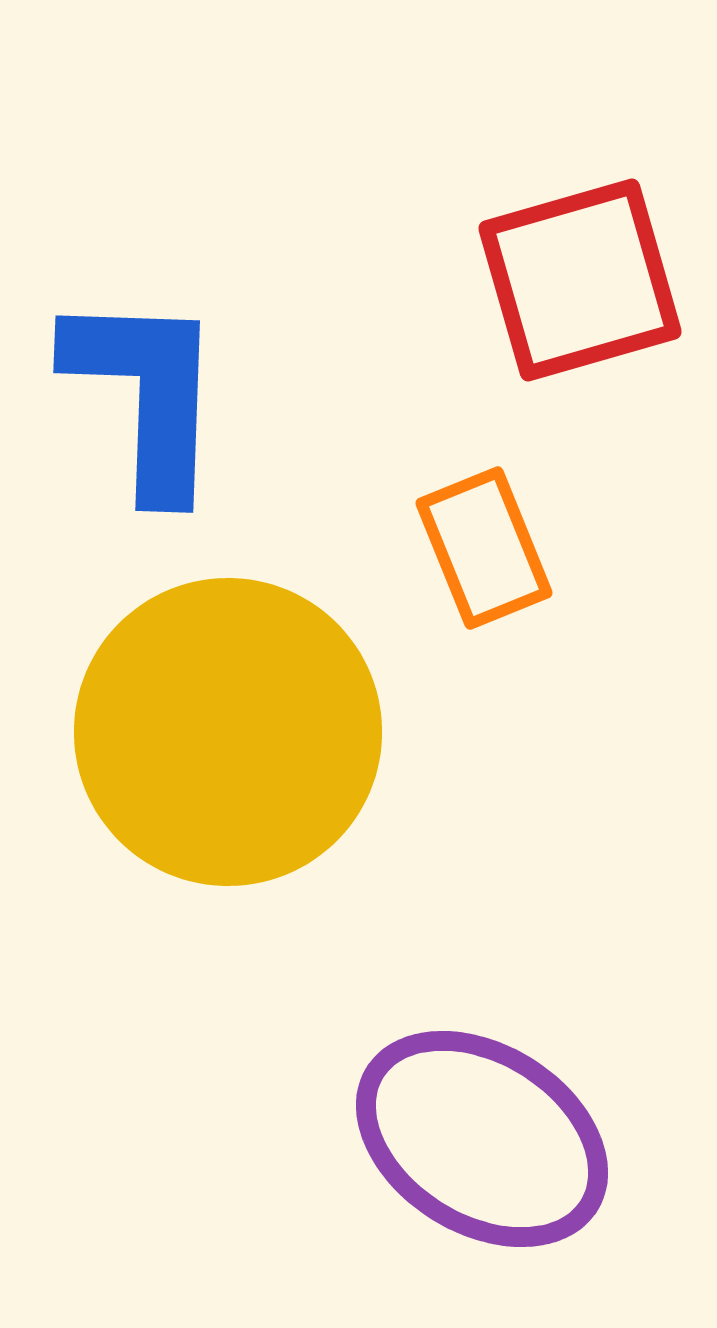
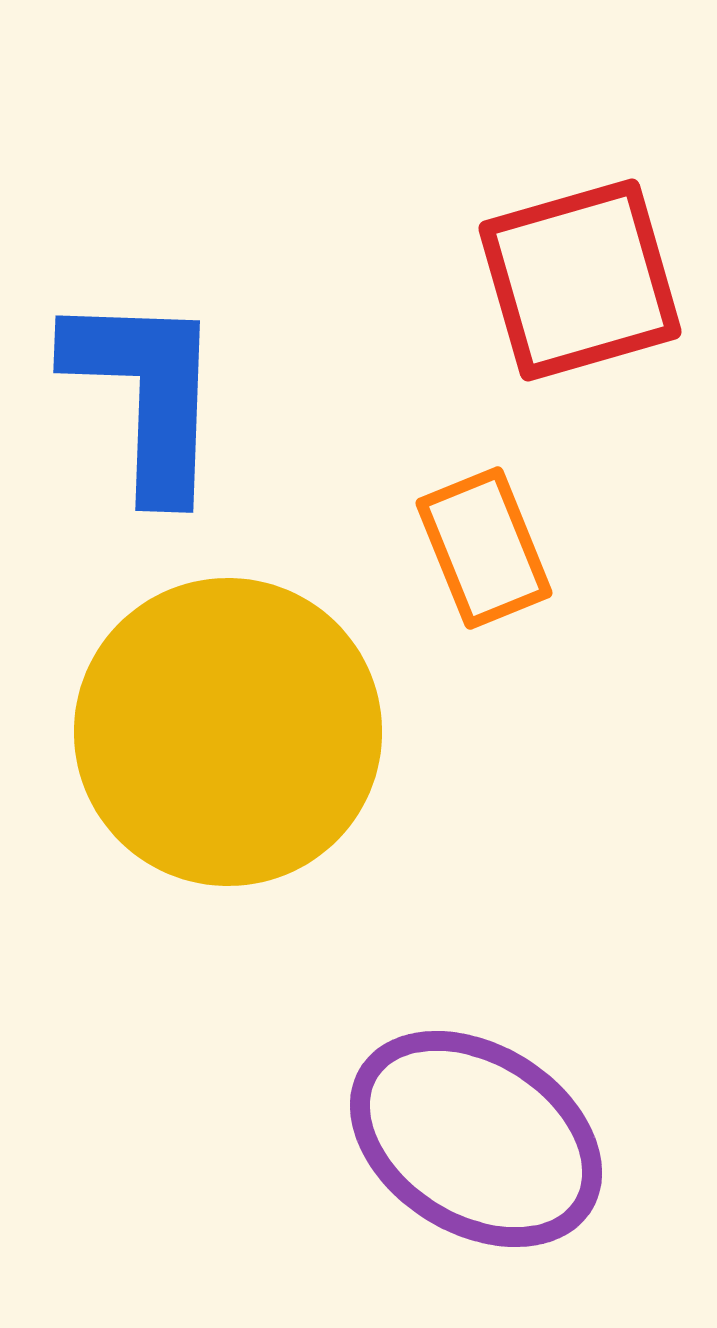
purple ellipse: moved 6 px left
